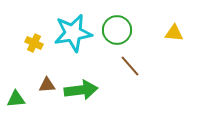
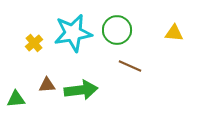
yellow cross: rotated 24 degrees clockwise
brown line: rotated 25 degrees counterclockwise
